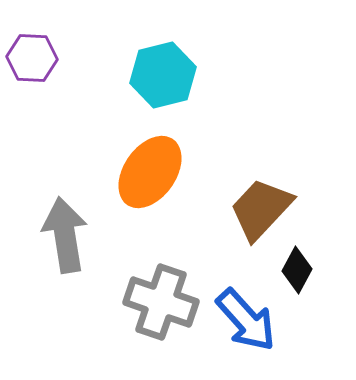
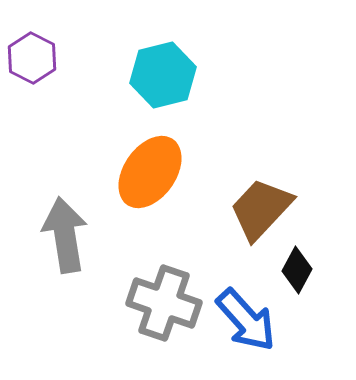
purple hexagon: rotated 24 degrees clockwise
gray cross: moved 3 px right, 1 px down
